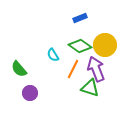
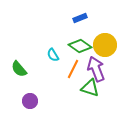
purple circle: moved 8 px down
